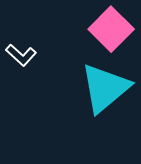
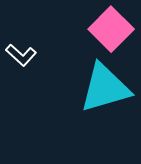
cyan triangle: rotated 24 degrees clockwise
